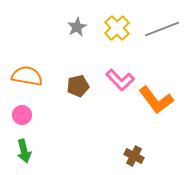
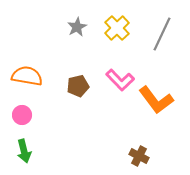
gray line: moved 5 px down; rotated 44 degrees counterclockwise
brown cross: moved 5 px right
